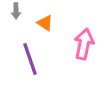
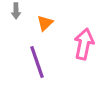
orange triangle: rotated 42 degrees clockwise
purple line: moved 7 px right, 3 px down
